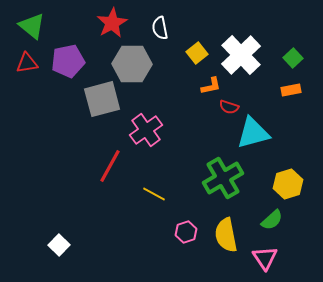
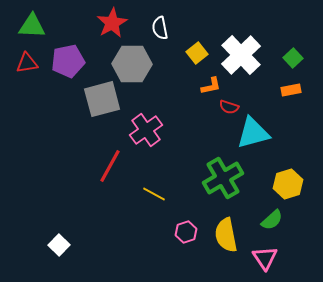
green triangle: rotated 36 degrees counterclockwise
